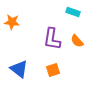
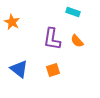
orange star: rotated 21 degrees clockwise
